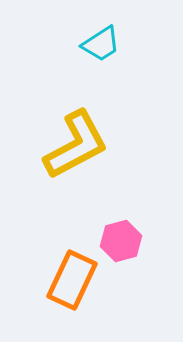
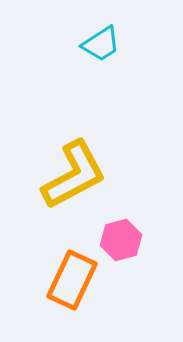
yellow L-shape: moved 2 px left, 30 px down
pink hexagon: moved 1 px up
